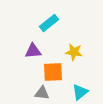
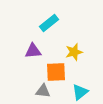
yellow star: rotated 24 degrees counterclockwise
orange square: moved 3 px right
gray triangle: moved 1 px right, 2 px up
